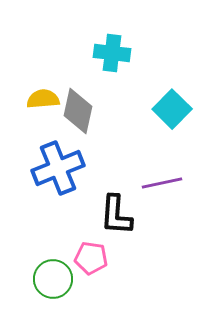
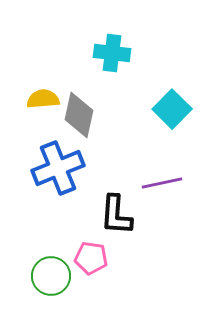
gray diamond: moved 1 px right, 4 px down
green circle: moved 2 px left, 3 px up
